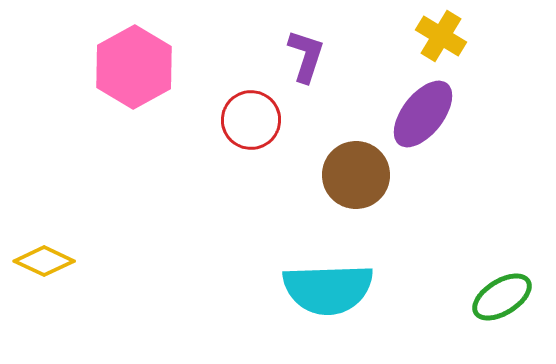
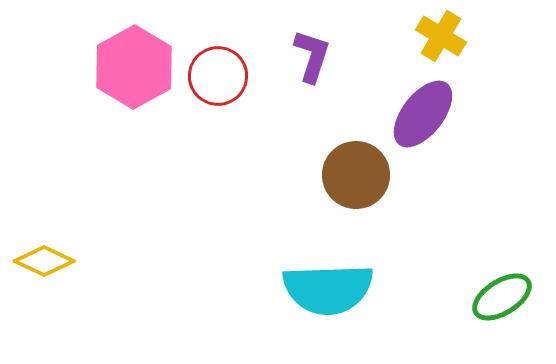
purple L-shape: moved 6 px right
red circle: moved 33 px left, 44 px up
